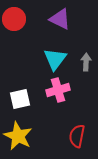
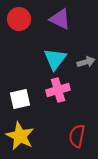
red circle: moved 5 px right
gray arrow: rotated 72 degrees clockwise
yellow star: moved 2 px right
